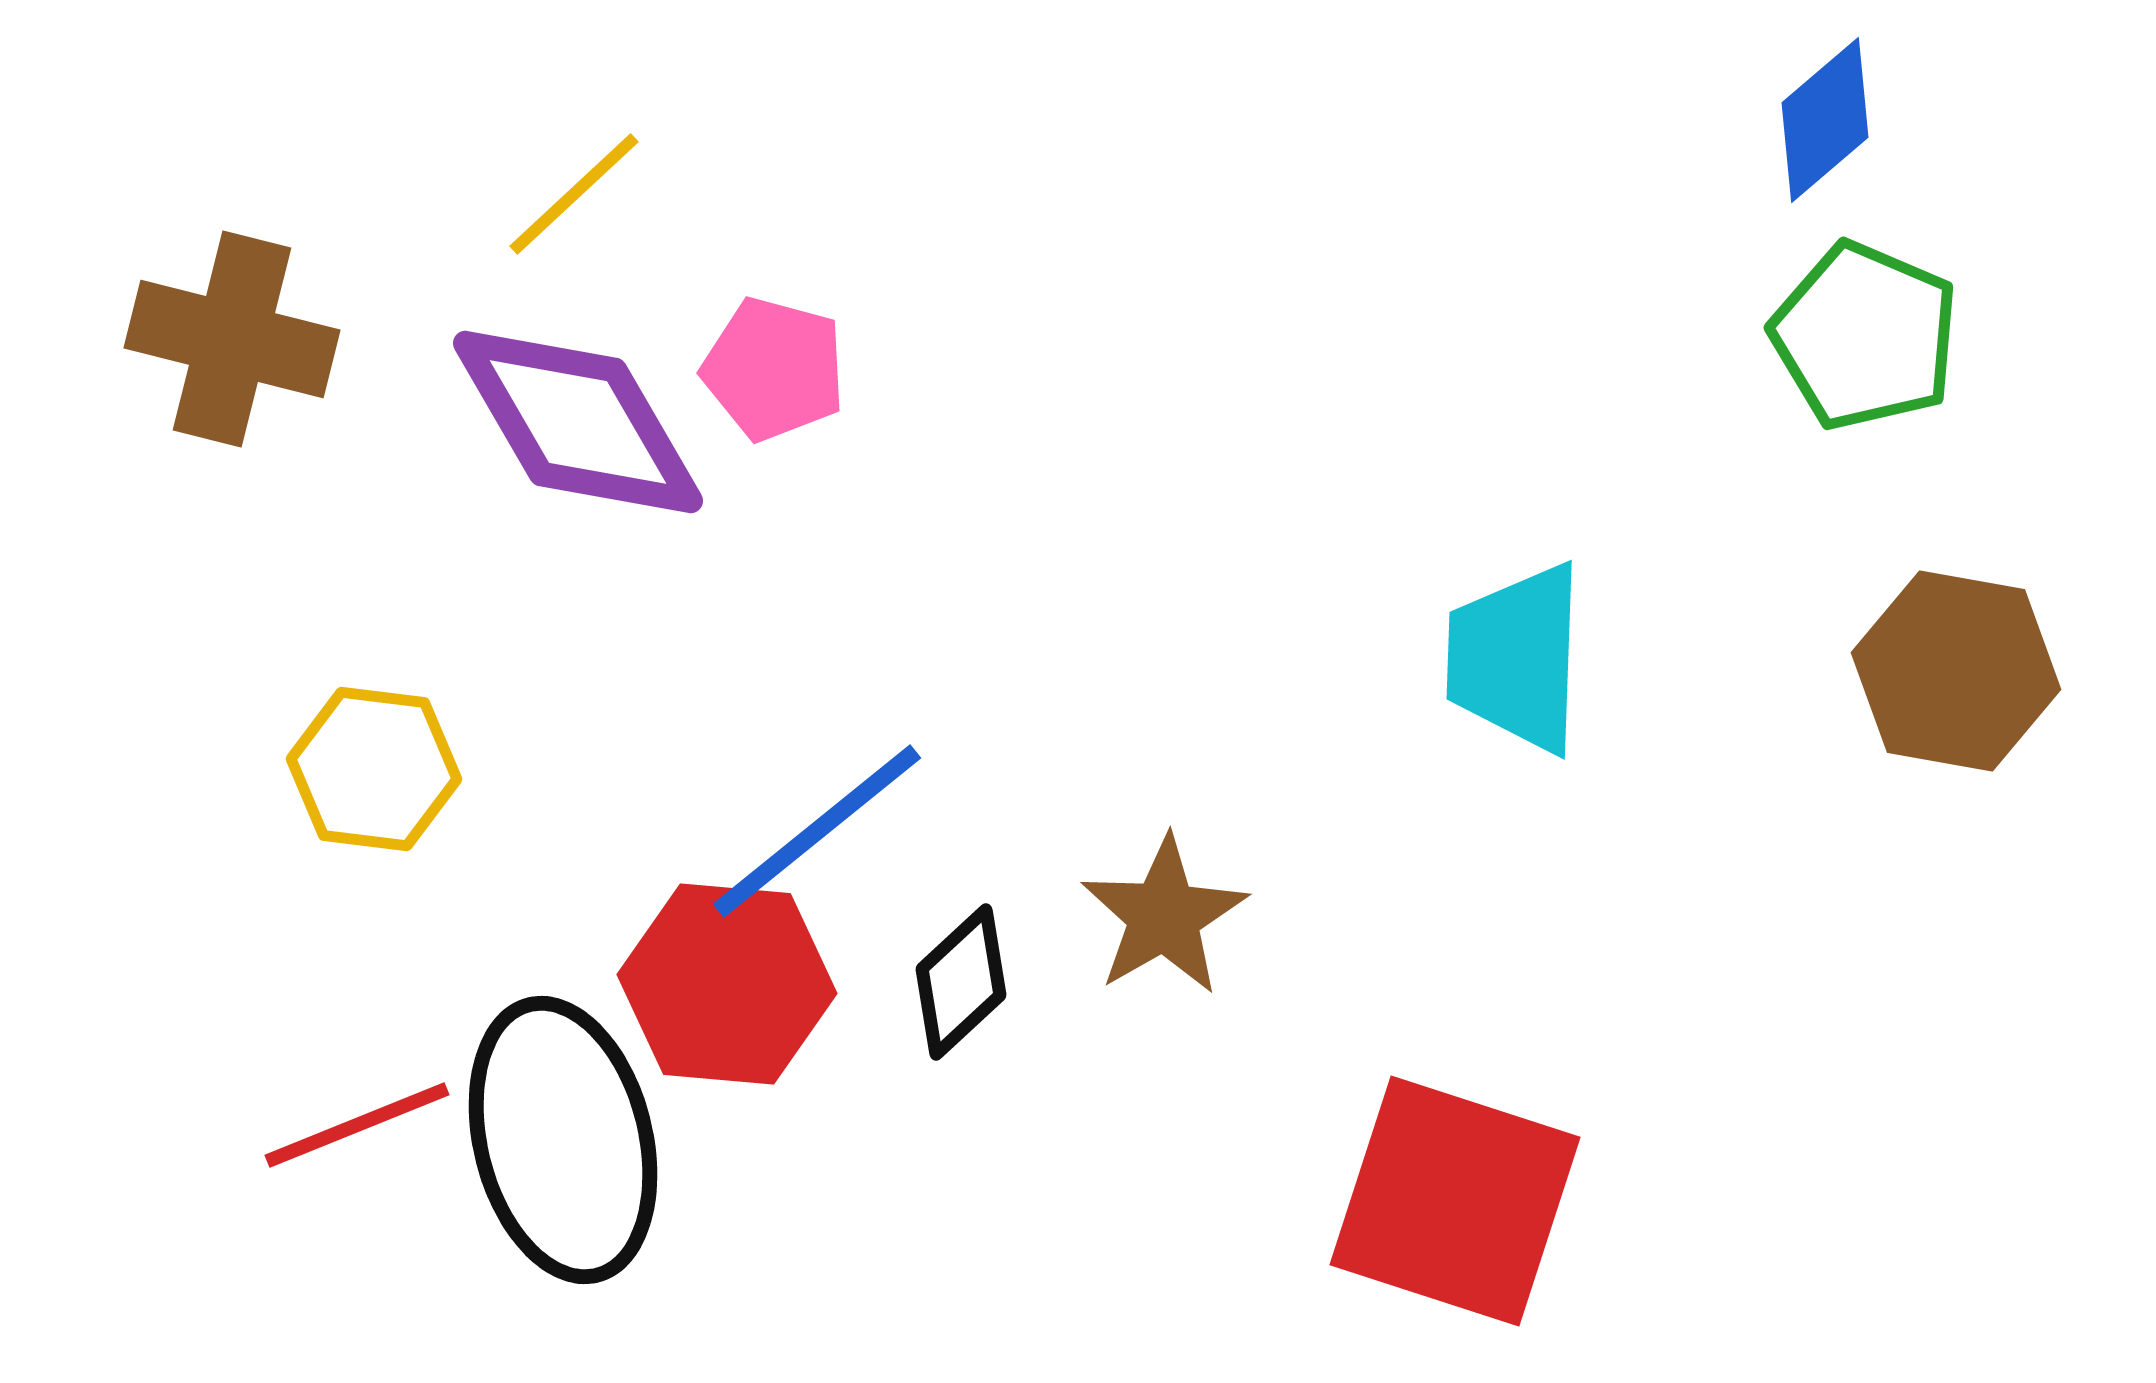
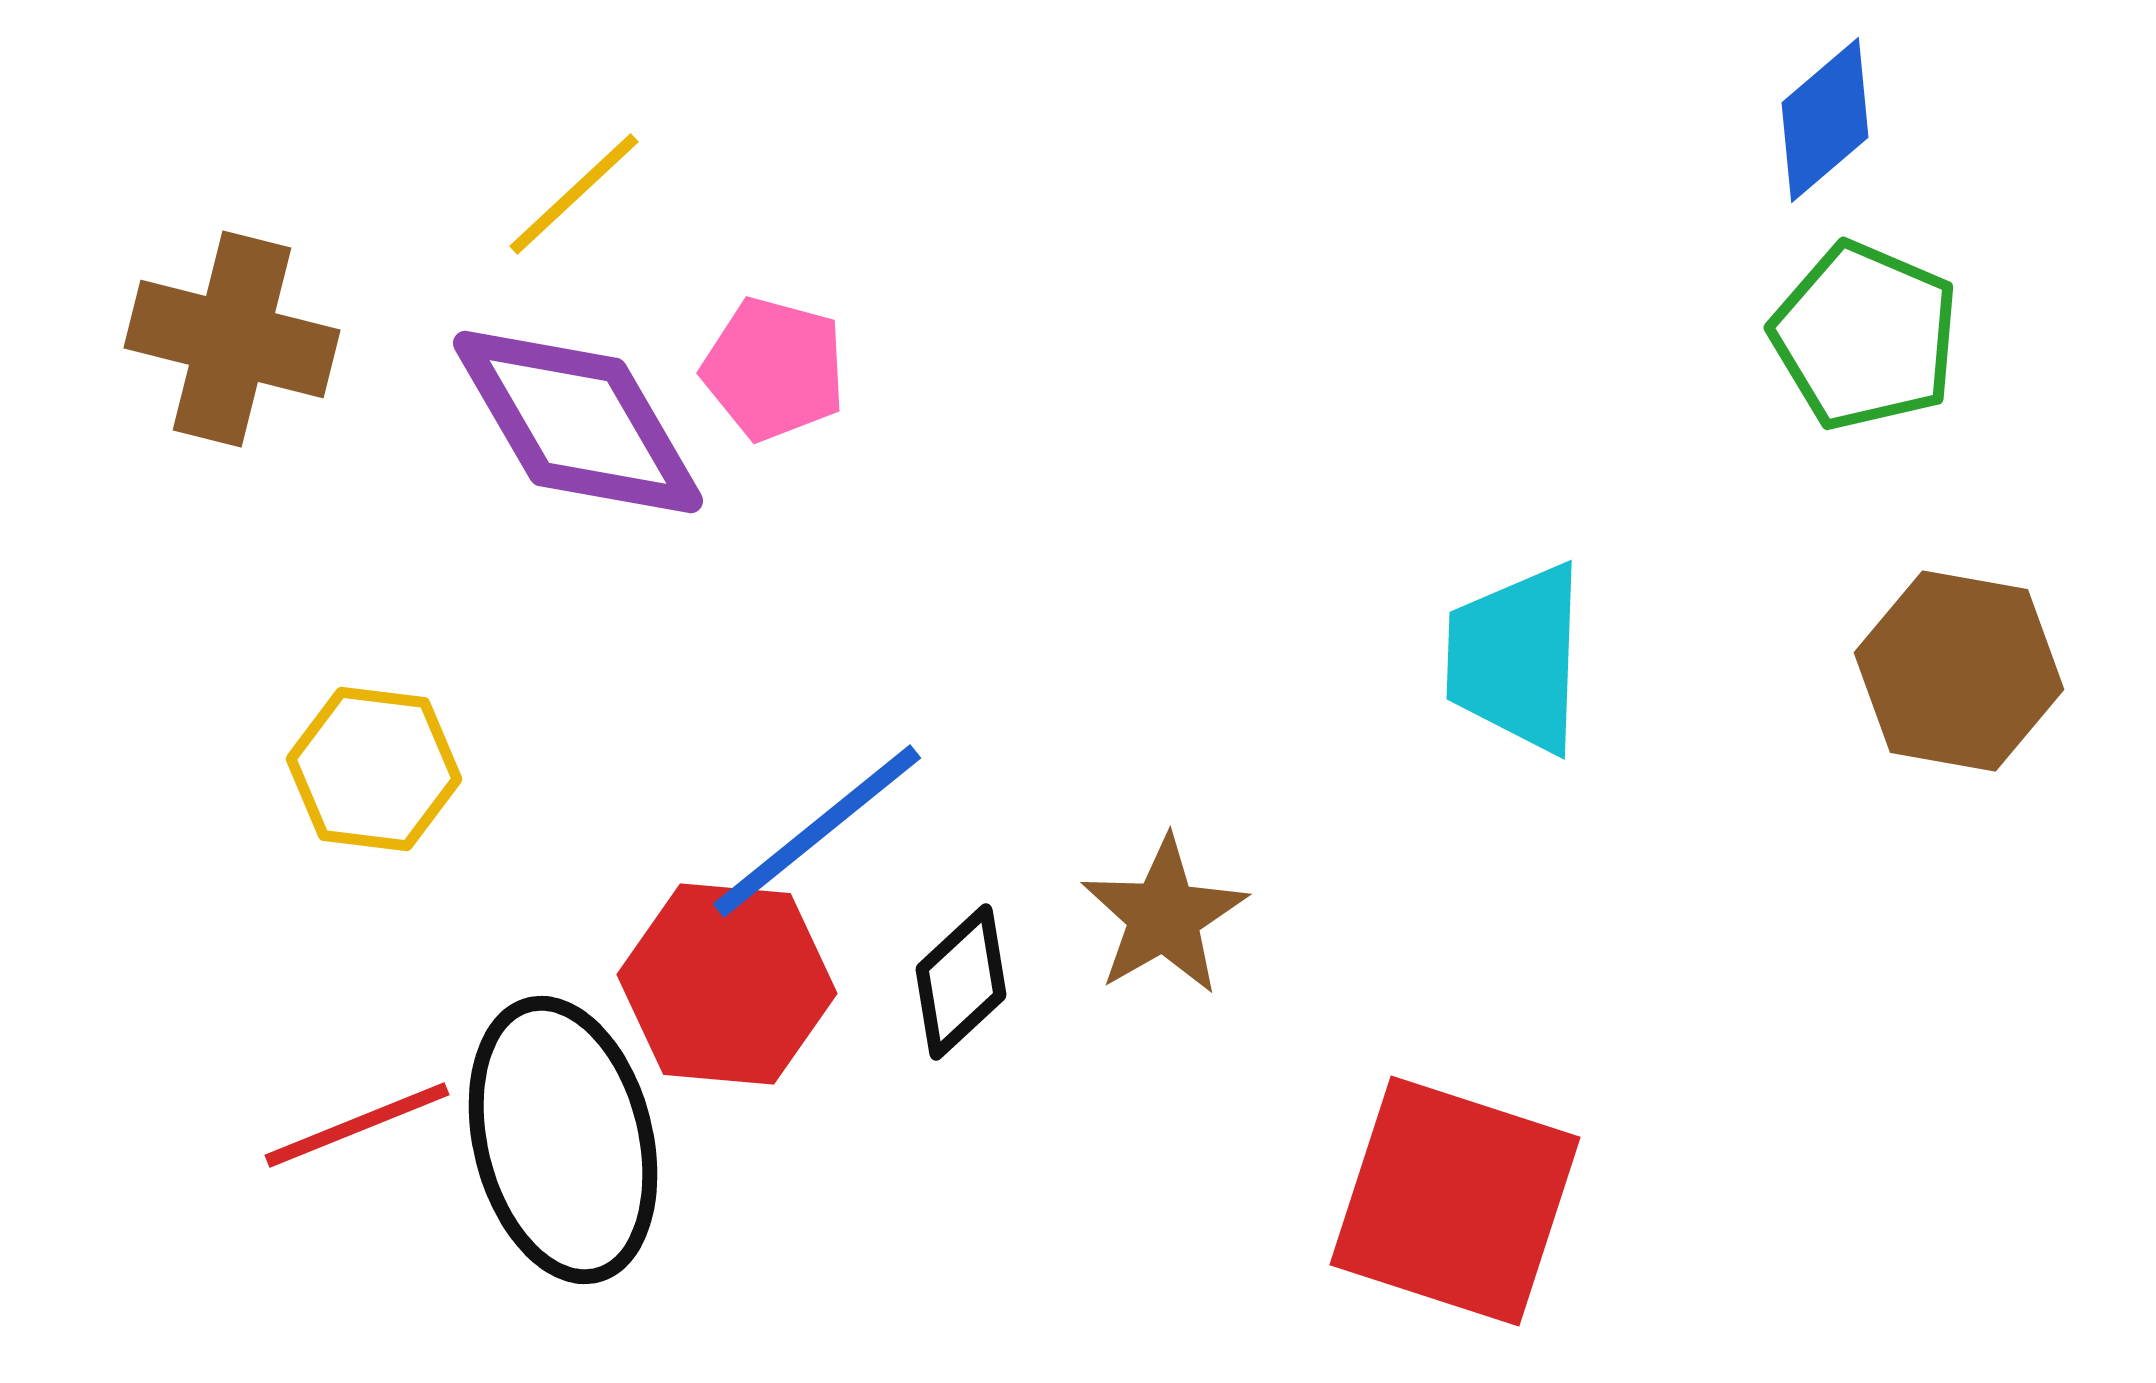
brown hexagon: moved 3 px right
